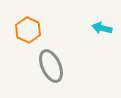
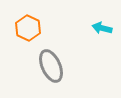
orange hexagon: moved 2 px up
